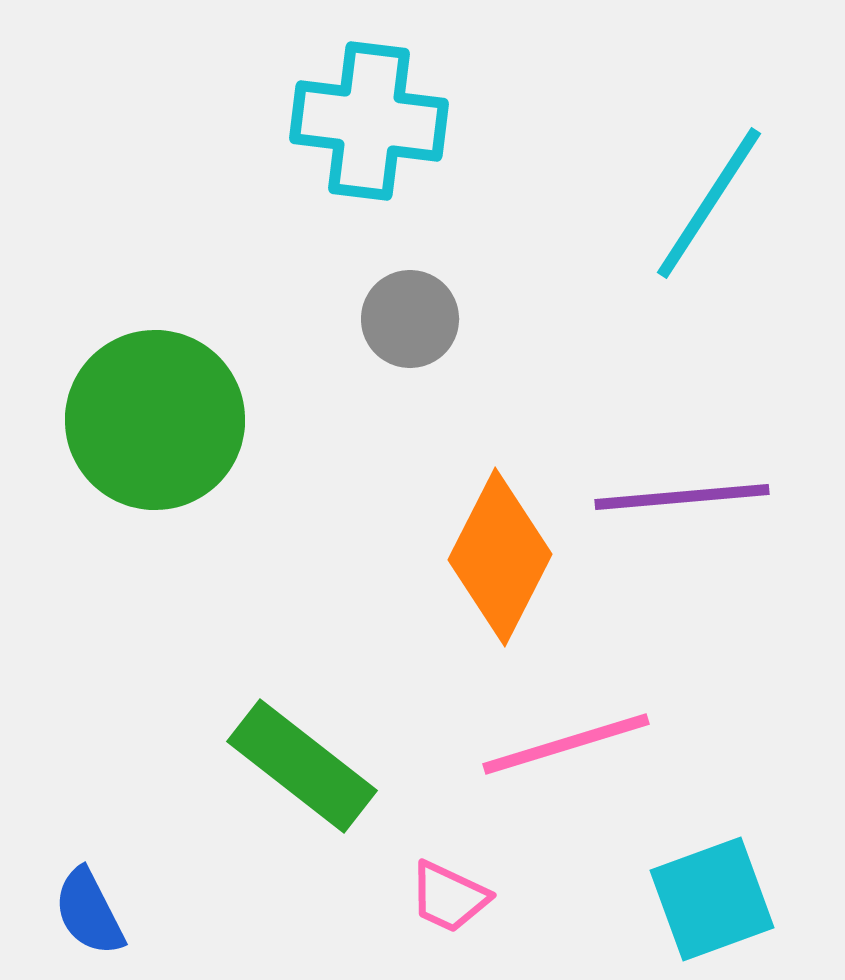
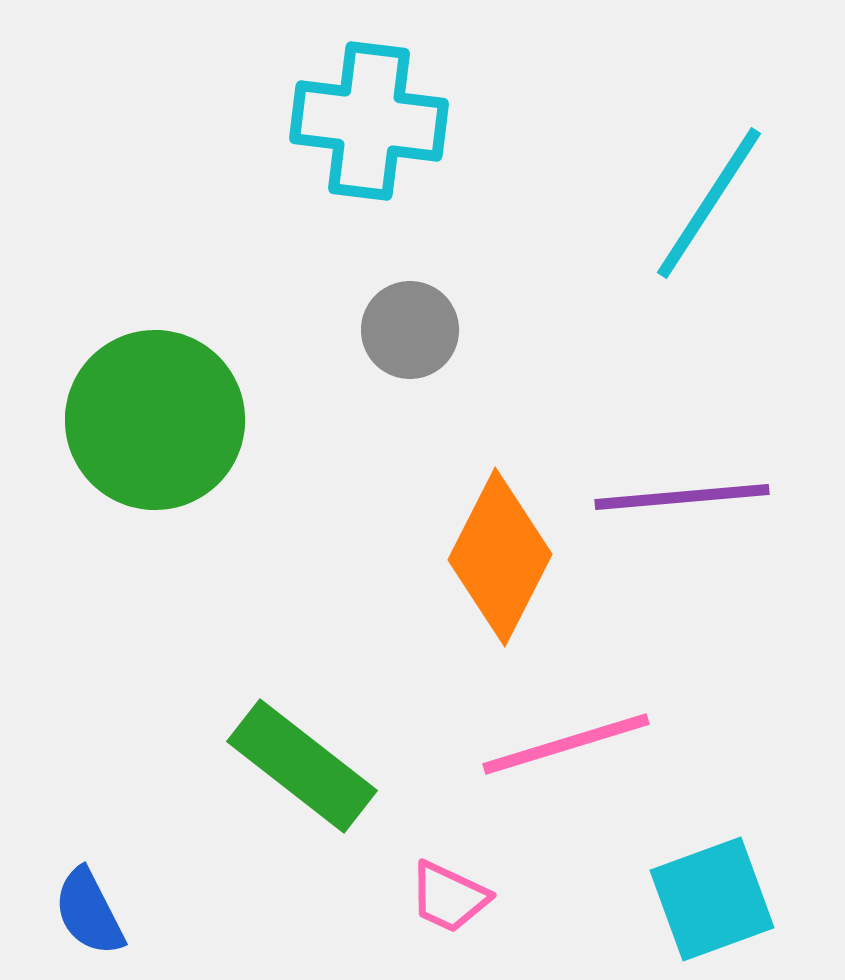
gray circle: moved 11 px down
